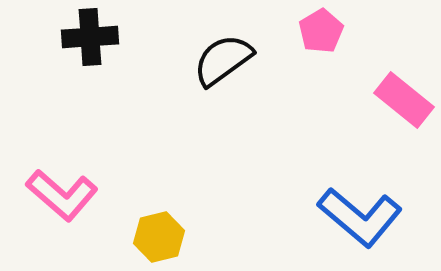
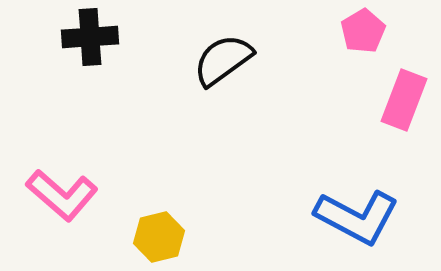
pink pentagon: moved 42 px right
pink rectangle: rotated 72 degrees clockwise
blue L-shape: moved 3 px left; rotated 12 degrees counterclockwise
